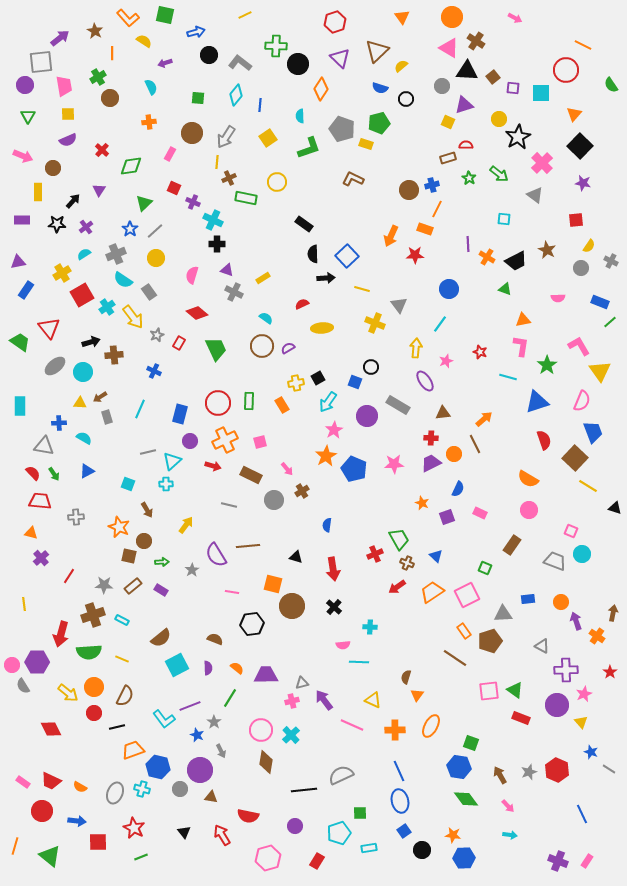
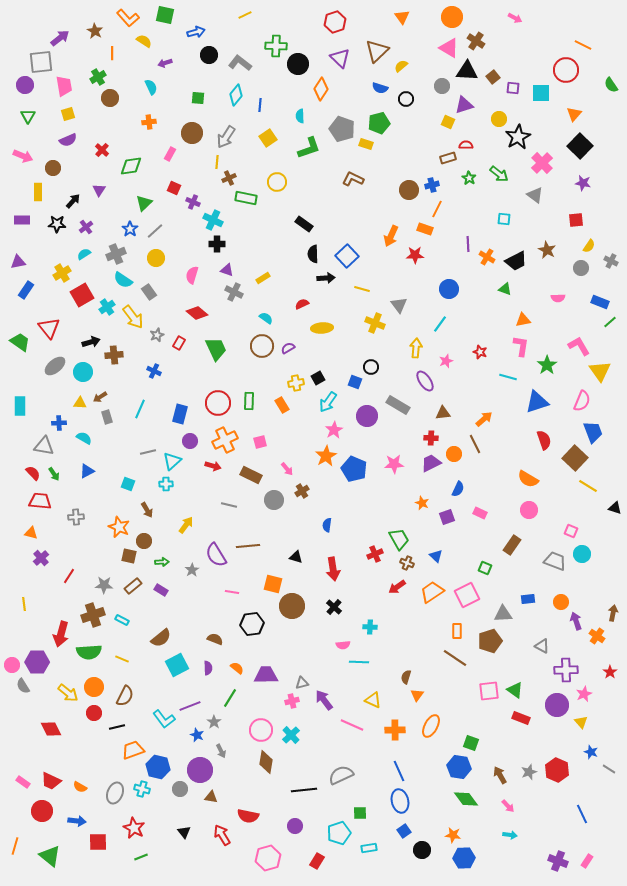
yellow square at (68, 114): rotated 16 degrees counterclockwise
orange rectangle at (464, 631): moved 7 px left; rotated 35 degrees clockwise
